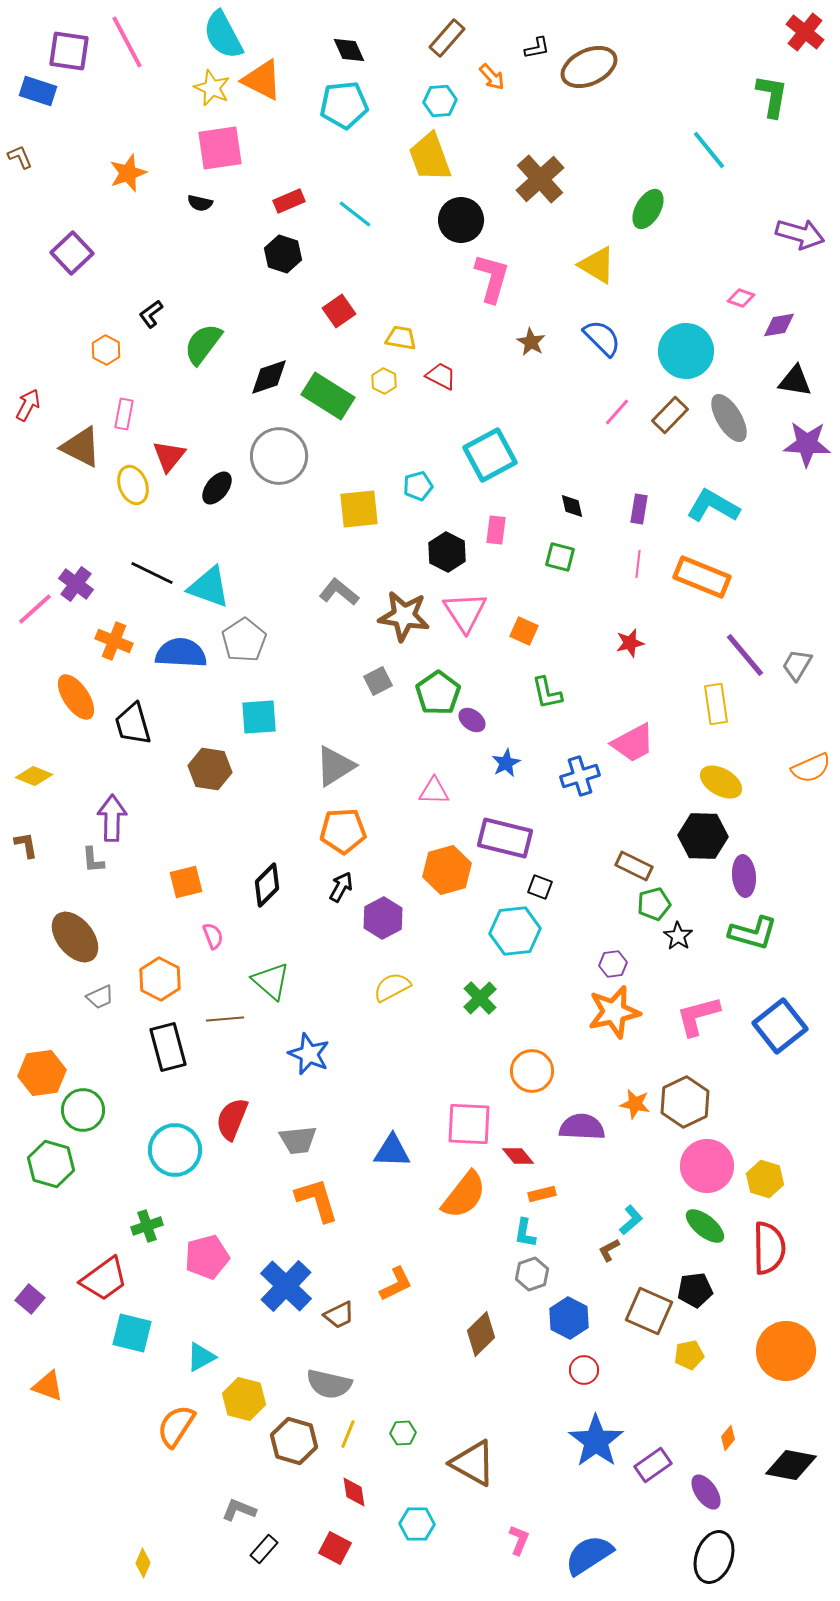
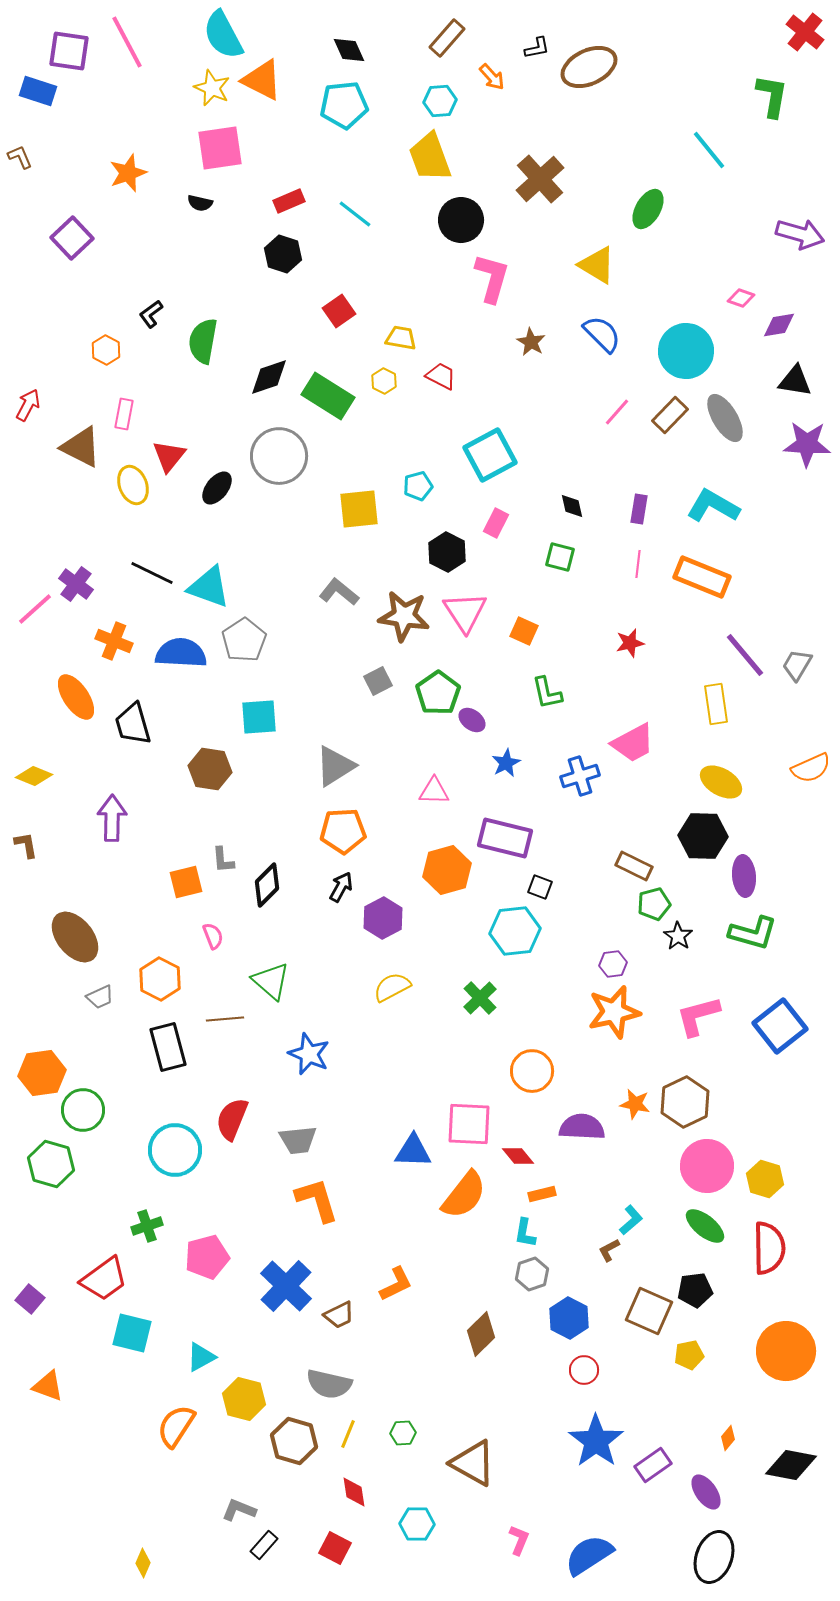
purple square at (72, 253): moved 15 px up
blue semicircle at (602, 338): moved 4 px up
green semicircle at (203, 344): moved 3 px up; rotated 27 degrees counterclockwise
gray ellipse at (729, 418): moved 4 px left
pink rectangle at (496, 530): moved 7 px up; rotated 20 degrees clockwise
gray L-shape at (93, 860): moved 130 px right
blue triangle at (392, 1151): moved 21 px right
black rectangle at (264, 1549): moved 4 px up
